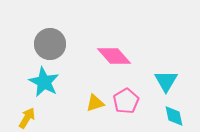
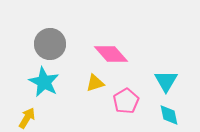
pink diamond: moved 3 px left, 2 px up
yellow triangle: moved 20 px up
cyan diamond: moved 5 px left, 1 px up
